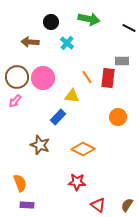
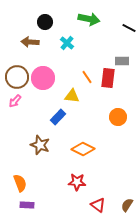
black circle: moved 6 px left
